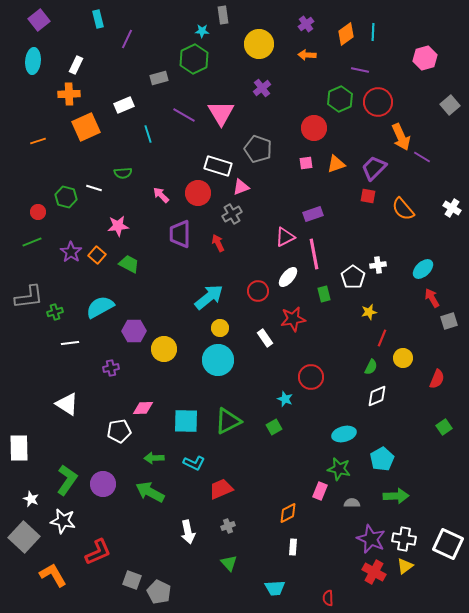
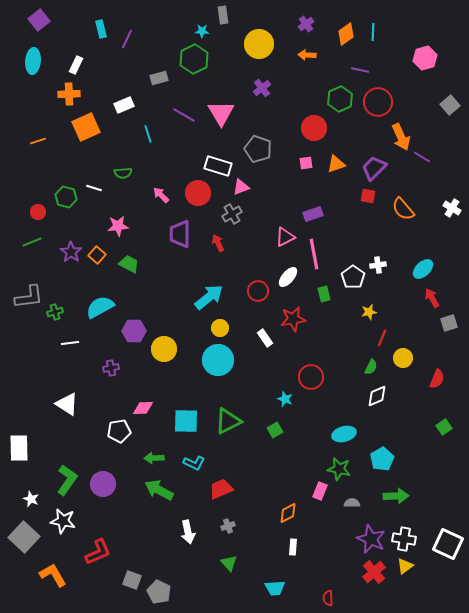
cyan rectangle at (98, 19): moved 3 px right, 10 px down
gray square at (449, 321): moved 2 px down
green square at (274, 427): moved 1 px right, 3 px down
green arrow at (150, 492): moved 9 px right, 2 px up
red cross at (374, 572): rotated 20 degrees clockwise
